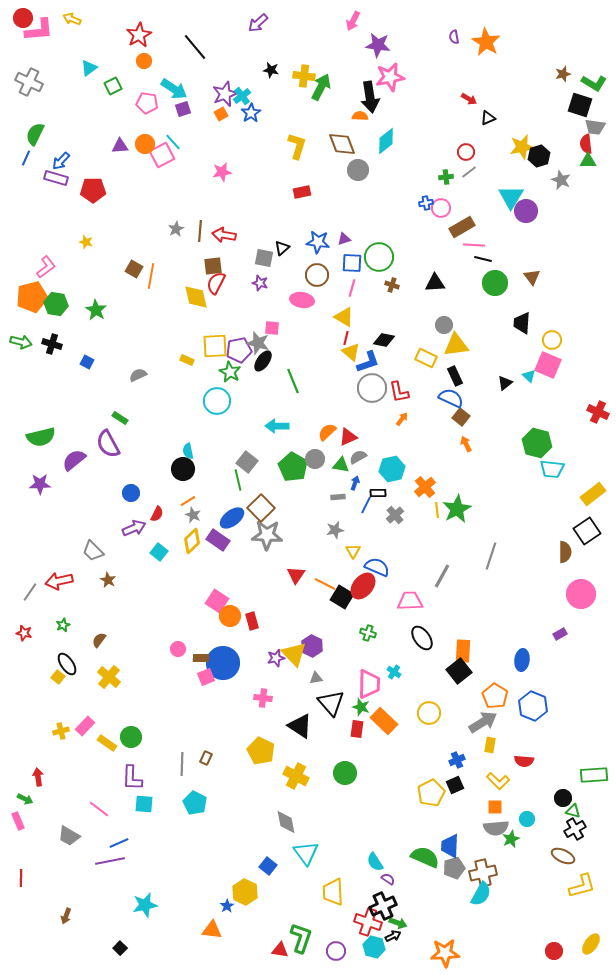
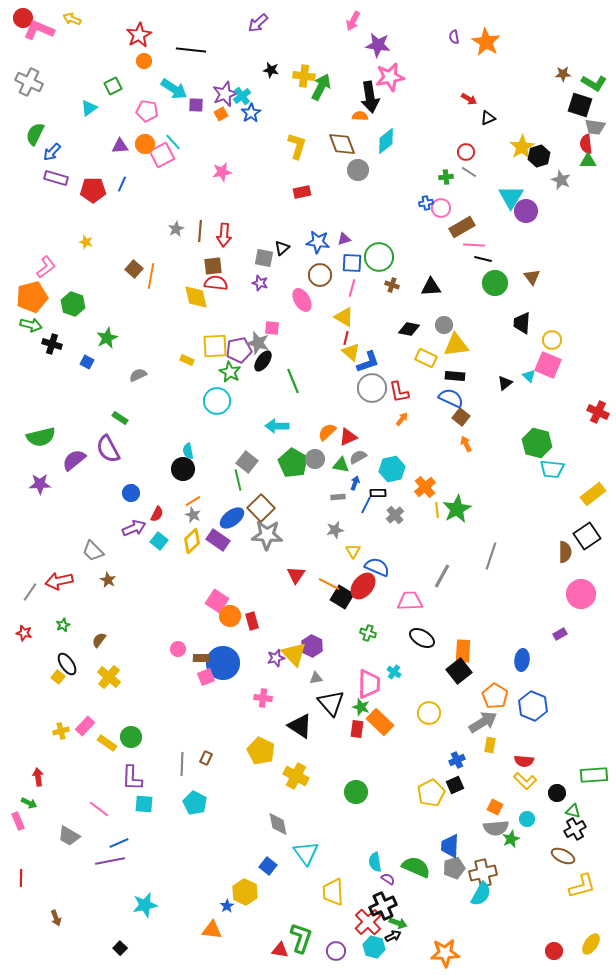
pink L-shape at (39, 30): rotated 152 degrees counterclockwise
black line at (195, 47): moved 4 px left, 3 px down; rotated 44 degrees counterclockwise
cyan triangle at (89, 68): moved 40 px down
brown star at (563, 74): rotated 14 degrees clockwise
pink pentagon at (147, 103): moved 8 px down
purple square at (183, 109): moved 13 px right, 4 px up; rotated 21 degrees clockwise
yellow star at (522, 147): rotated 20 degrees counterclockwise
blue line at (26, 158): moved 96 px right, 26 px down
blue arrow at (61, 161): moved 9 px left, 9 px up
gray line at (469, 172): rotated 70 degrees clockwise
red arrow at (224, 235): rotated 95 degrees counterclockwise
brown square at (134, 269): rotated 12 degrees clockwise
brown circle at (317, 275): moved 3 px right
red semicircle at (216, 283): rotated 70 degrees clockwise
black triangle at (435, 283): moved 4 px left, 4 px down
pink ellipse at (302, 300): rotated 50 degrees clockwise
green hexagon at (56, 304): moved 17 px right; rotated 10 degrees clockwise
green star at (96, 310): moved 11 px right, 28 px down; rotated 15 degrees clockwise
black diamond at (384, 340): moved 25 px right, 11 px up
green arrow at (21, 342): moved 10 px right, 17 px up
black rectangle at (455, 376): rotated 60 degrees counterclockwise
purple semicircle at (108, 444): moved 5 px down
green pentagon at (293, 467): moved 4 px up
orange line at (188, 501): moved 5 px right
black square at (587, 531): moved 5 px down
cyan square at (159, 552): moved 11 px up
orange line at (325, 584): moved 4 px right
black ellipse at (422, 638): rotated 25 degrees counterclockwise
orange rectangle at (384, 721): moved 4 px left, 1 px down
green circle at (345, 773): moved 11 px right, 19 px down
yellow L-shape at (498, 781): moved 27 px right
black circle at (563, 798): moved 6 px left, 5 px up
green arrow at (25, 799): moved 4 px right, 4 px down
orange square at (495, 807): rotated 28 degrees clockwise
gray diamond at (286, 822): moved 8 px left, 2 px down
green semicircle at (425, 857): moved 9 px left, 10 px down
cyan semicircle at (375, 862): rotated 24 degrees clockwise
brown arrow at (66, 916): moved 10 px left, 2 px down; rotated 42 degrees counterclockwise
red cross at (368, 922): rotated 28 degrees clockwise
